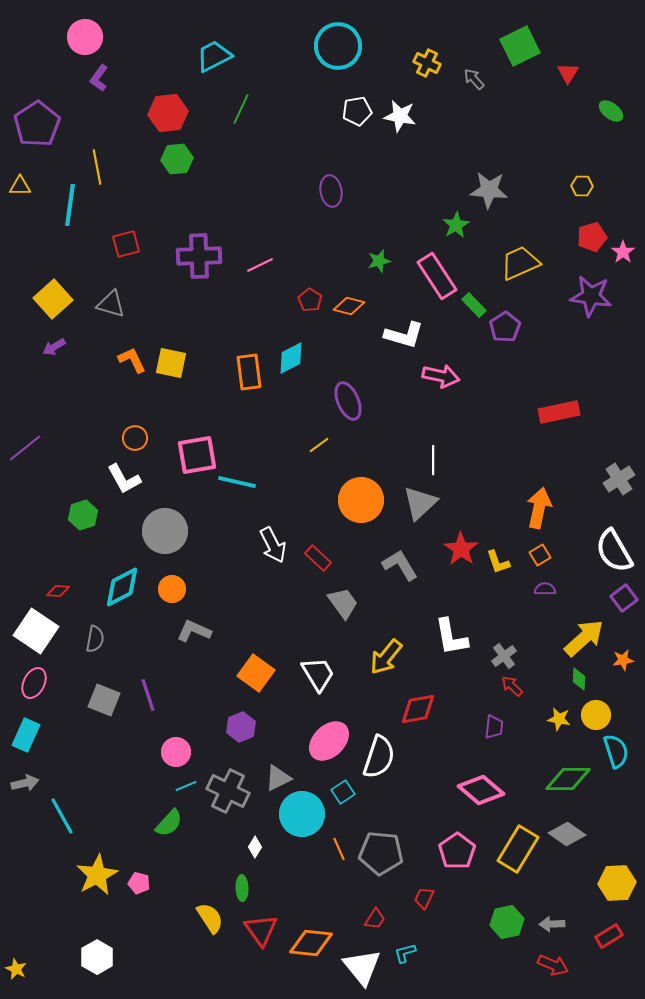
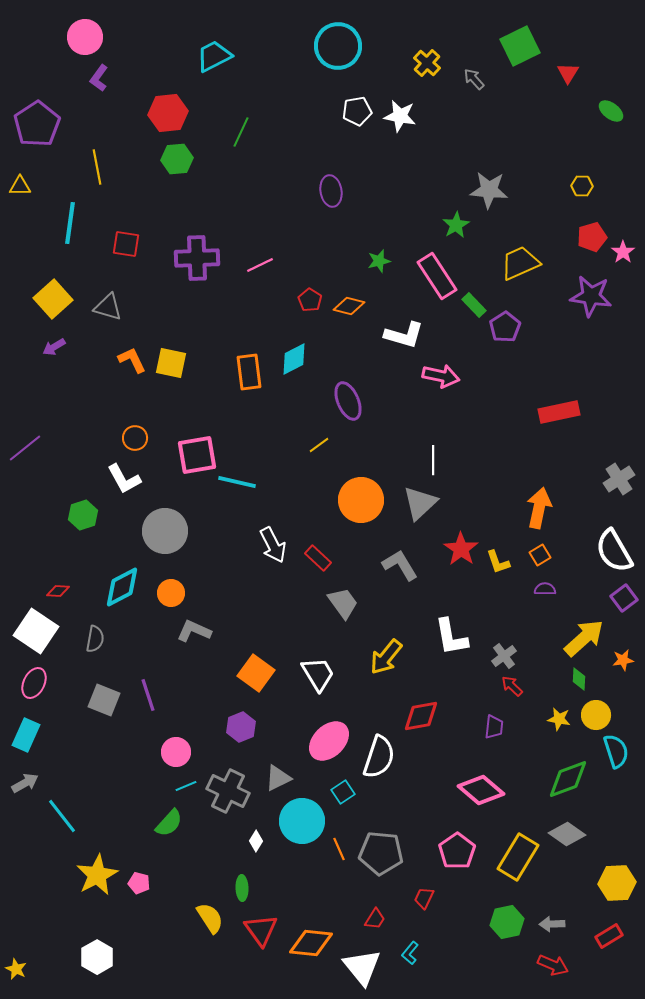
yellow cross at (427, 63): rotated 16 degrees clockwise
green line at (241, 109): moved 23 px down
cyan line at (70, 205): moved 18 px down
red square at (126, 244): rotated 24 degrees clockwise
purple cross at (199, 256): moved 2 px left, 2 px down
gray triangle at (111, 304): moved 3 px left, 3 px down
cyan diamond at (291, 358): moved 3 px right, 1 px down
orange circle at (172, 589): moved 1 px left, 4 px down
red diamond at (418, 709): moved 3 px right, 7 px down
green diamond at (568, 779): rotated 21 degrees counterclockwise
gray arrow at (25, 783): rotated 16 degrees counterclockwise
cyan circle at (302, 814): moved 7 px down
cyan line at (62, 816): rotated 9 degrees counterclockwise
white diamond at (255, 847): moved 1 px right, 6 px up
yellow rectangle at (518, 849): moved 8 px down
cyan L-shape at (405, 953): moved 5 px right; rotated 35 degrees counterclockwise
